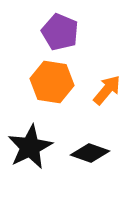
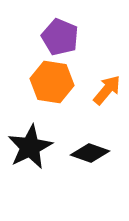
purple pentagon: moved 5 px down
